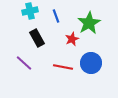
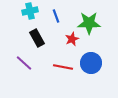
green star: rotated 30 degrees clockwise
